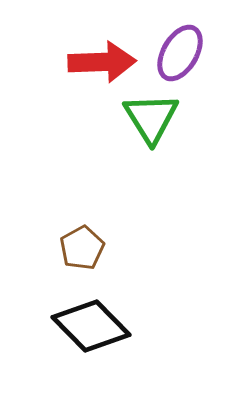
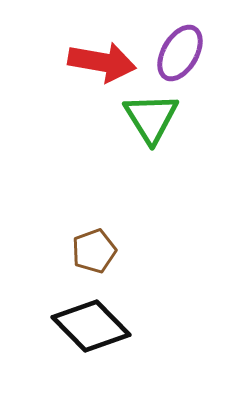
red arrow: rotated 12 degrees clockwise
brown pentagon: moved 12 px right, 3 px down; rotated 9 degrees clockwise
